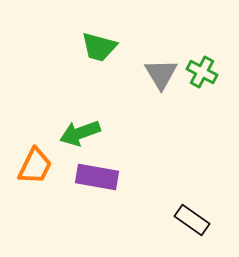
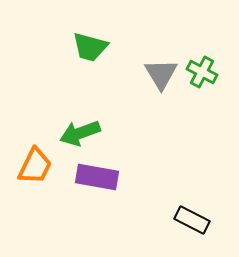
green trapezoid: moved 9 px left
black rectangle: rotated 8 degrees counterclockwise
